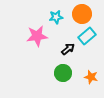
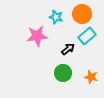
cyan star: rotated 24 degrees clockwise
